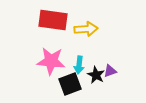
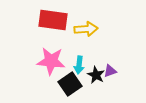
black square: rotated 15 degrees counterclockwise
